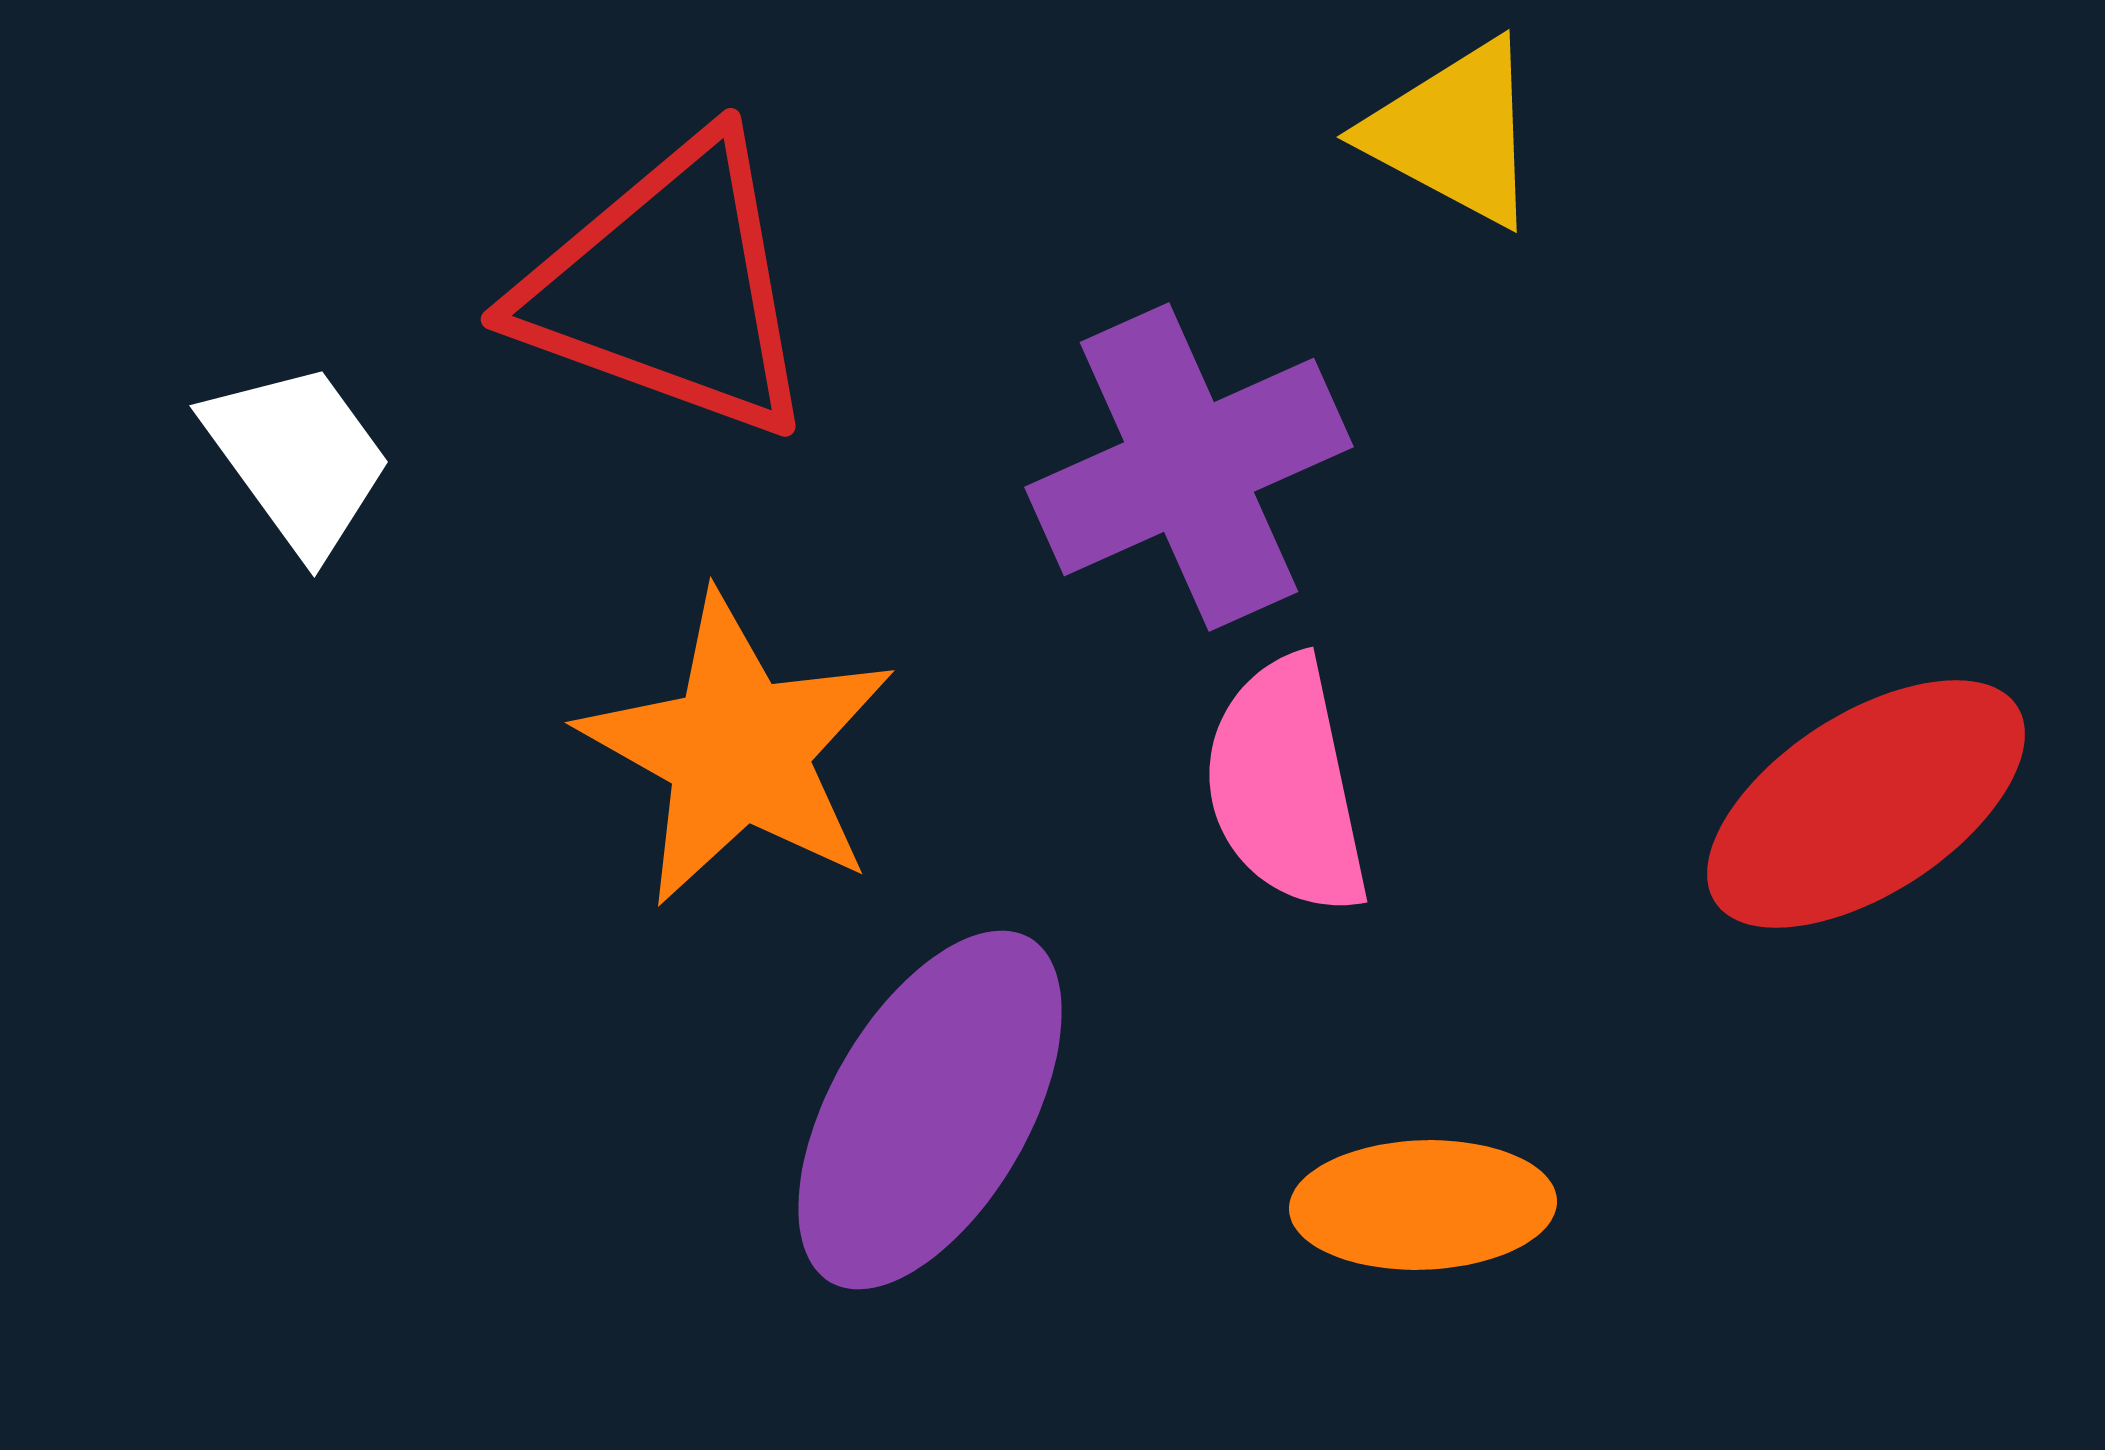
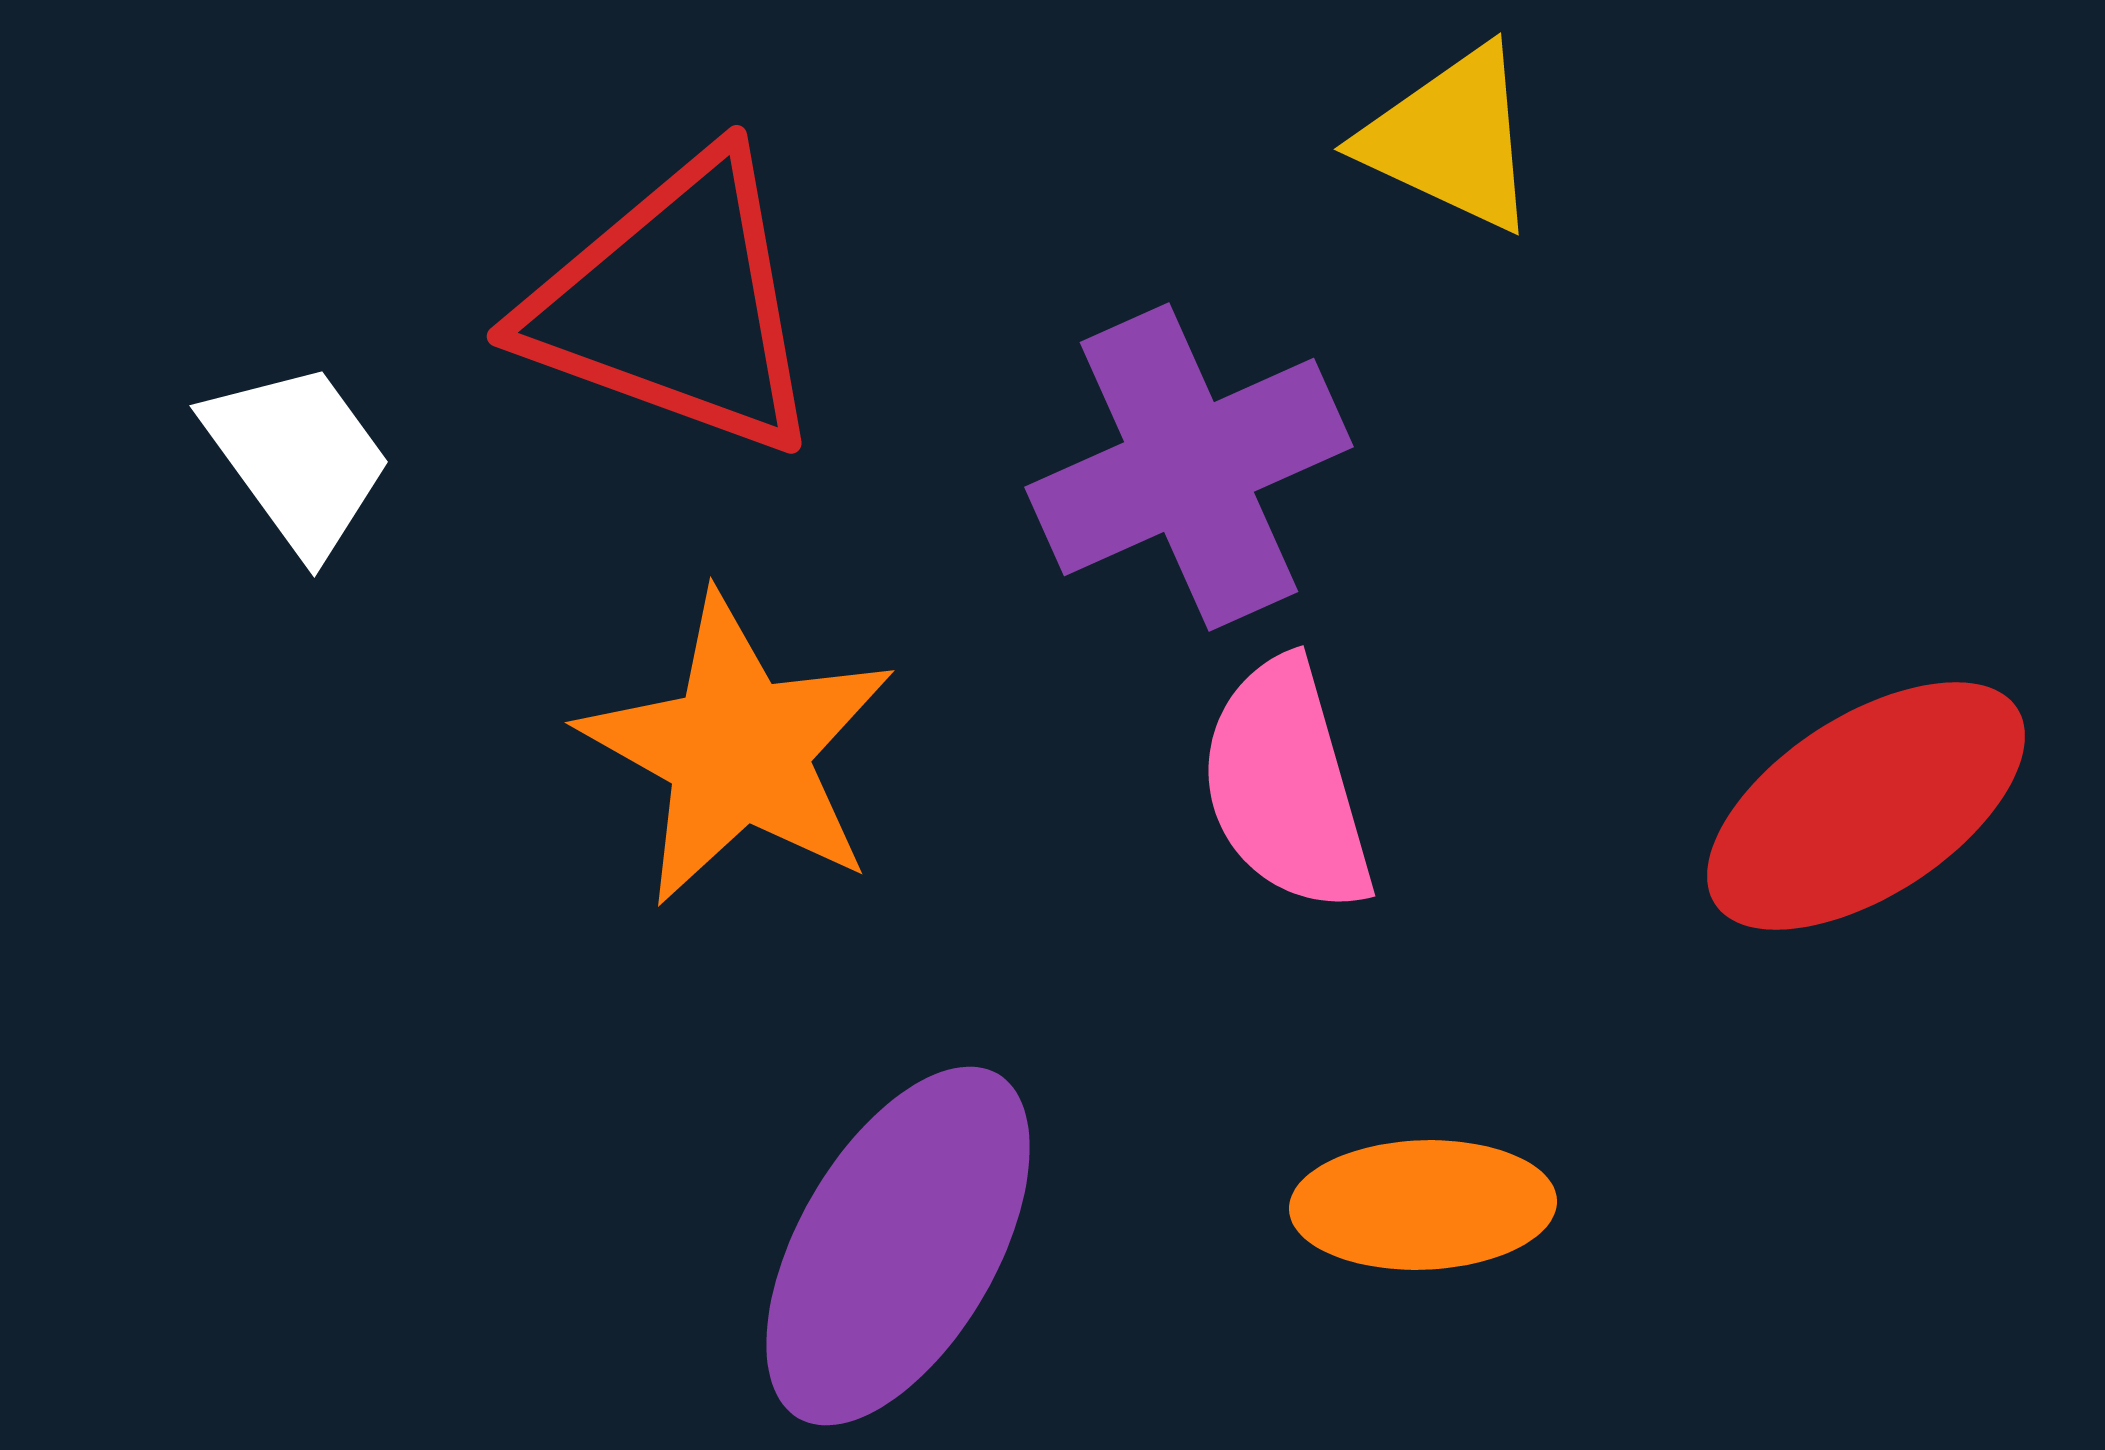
yellow triangle: moved 3 px left, 6 px down; rotated 3 degrees counterclockwise
red triangle: moved 6 px right, 17 px down
pink semicircle: rotated 4 degrees counterclockwise
red ellipse: moved 2 px down
purple ellipse: moved 32 px left, 136 px down
